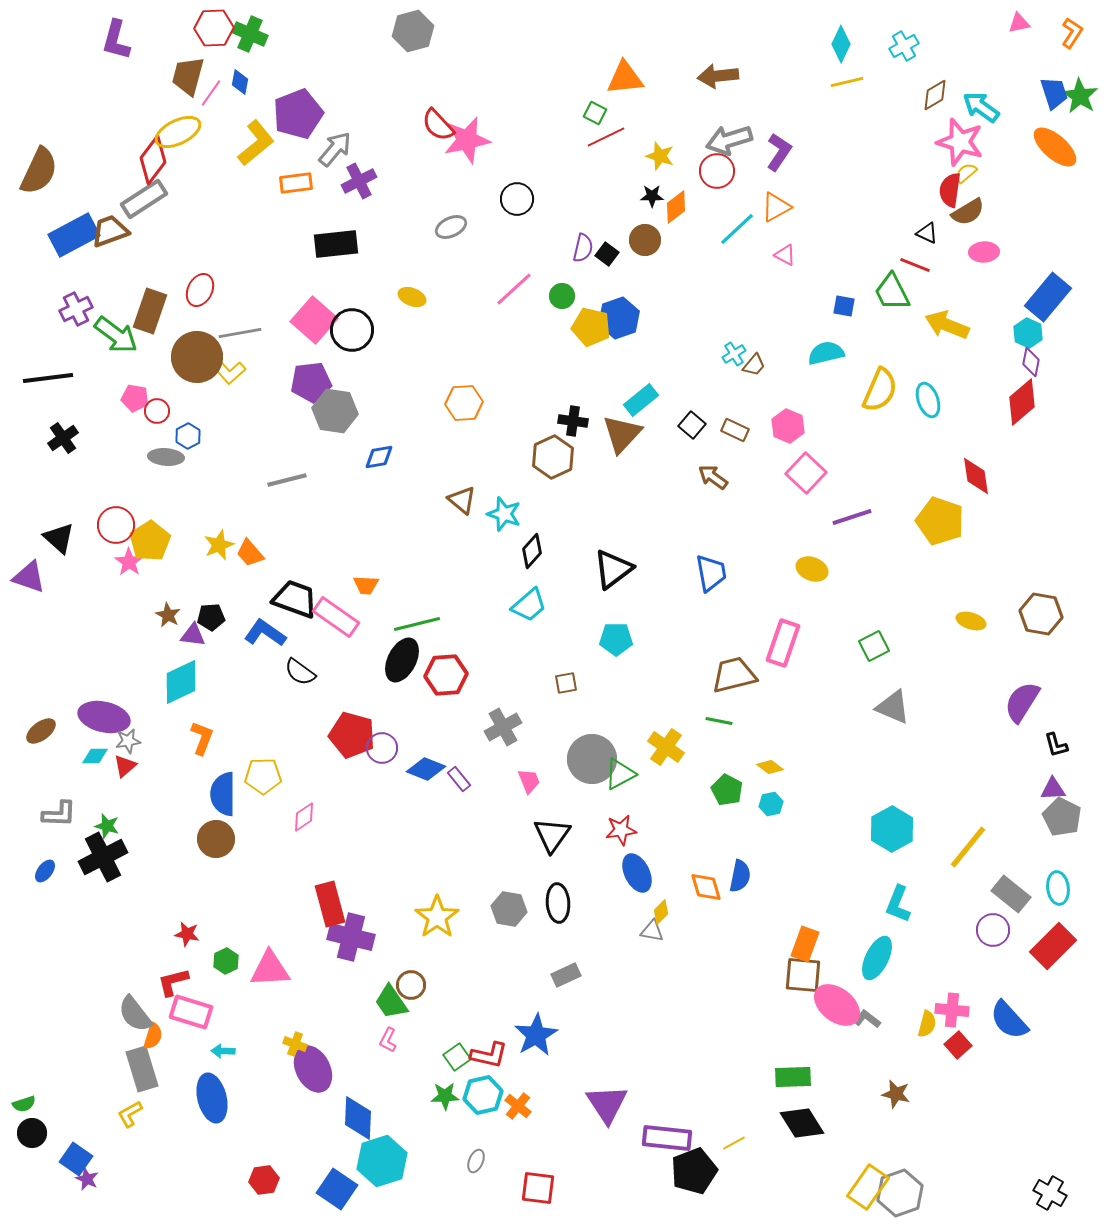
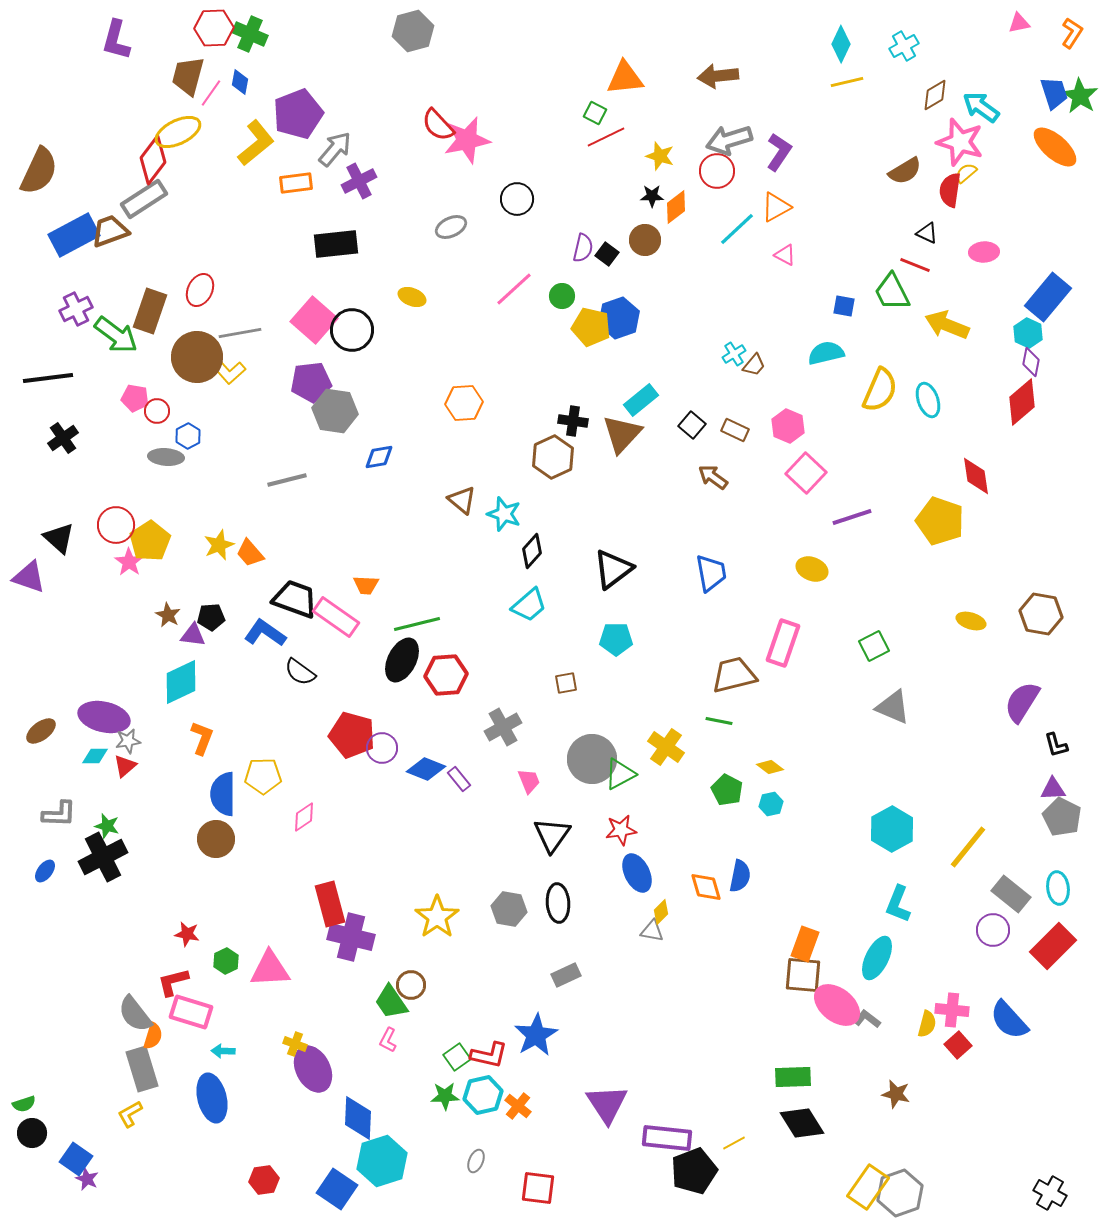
brown semicircle at (968, 212): moved 63 px left, 41 px up
